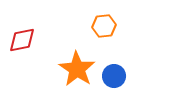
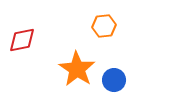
blue circle: moved 4 px down
